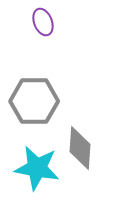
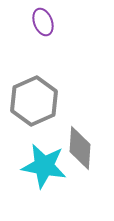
gray hexagon: rotated 24 degrees counterclockwise
cyan star: moved 7 px right, 2 px up
